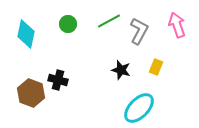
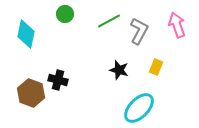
green circle: moved 3 px left, 10 px up
black star: moved 2 px left
